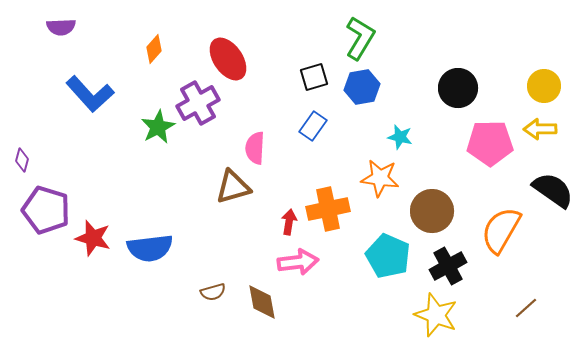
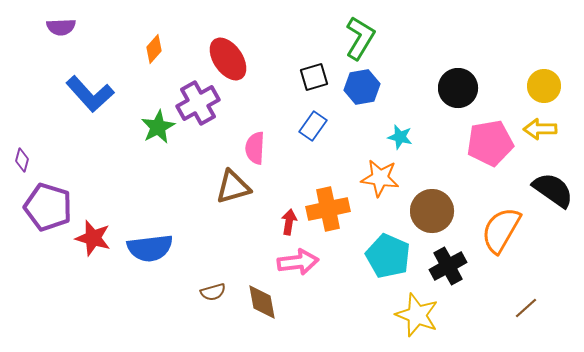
pink pentagon: rotated 9 degrees counterclockwise
purple pentagon: moved 2 px right, 3 px up
yellow star: moved 19 px left
